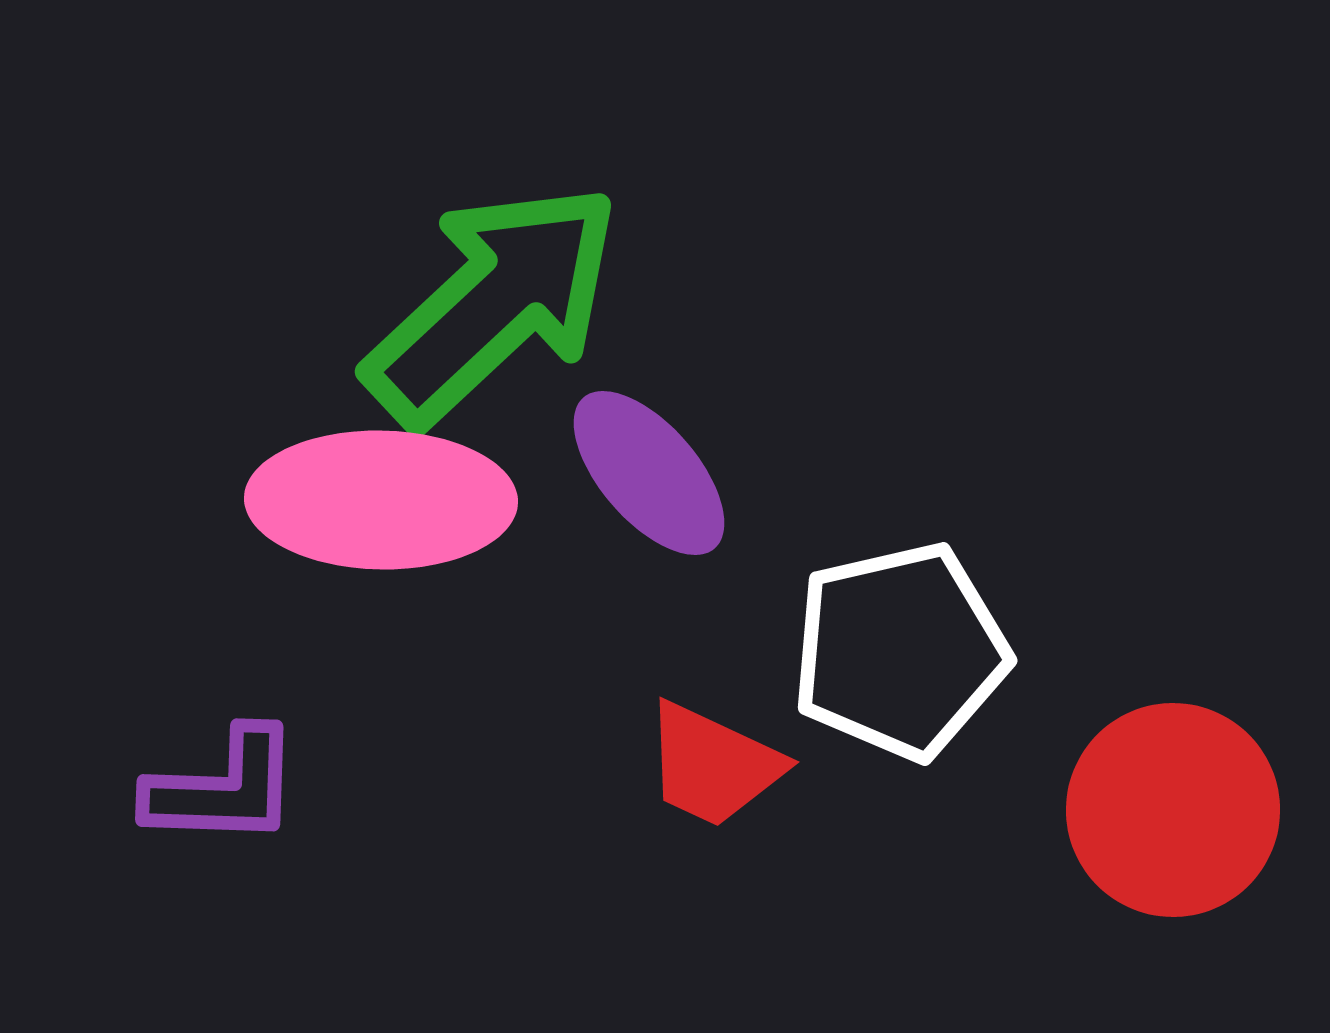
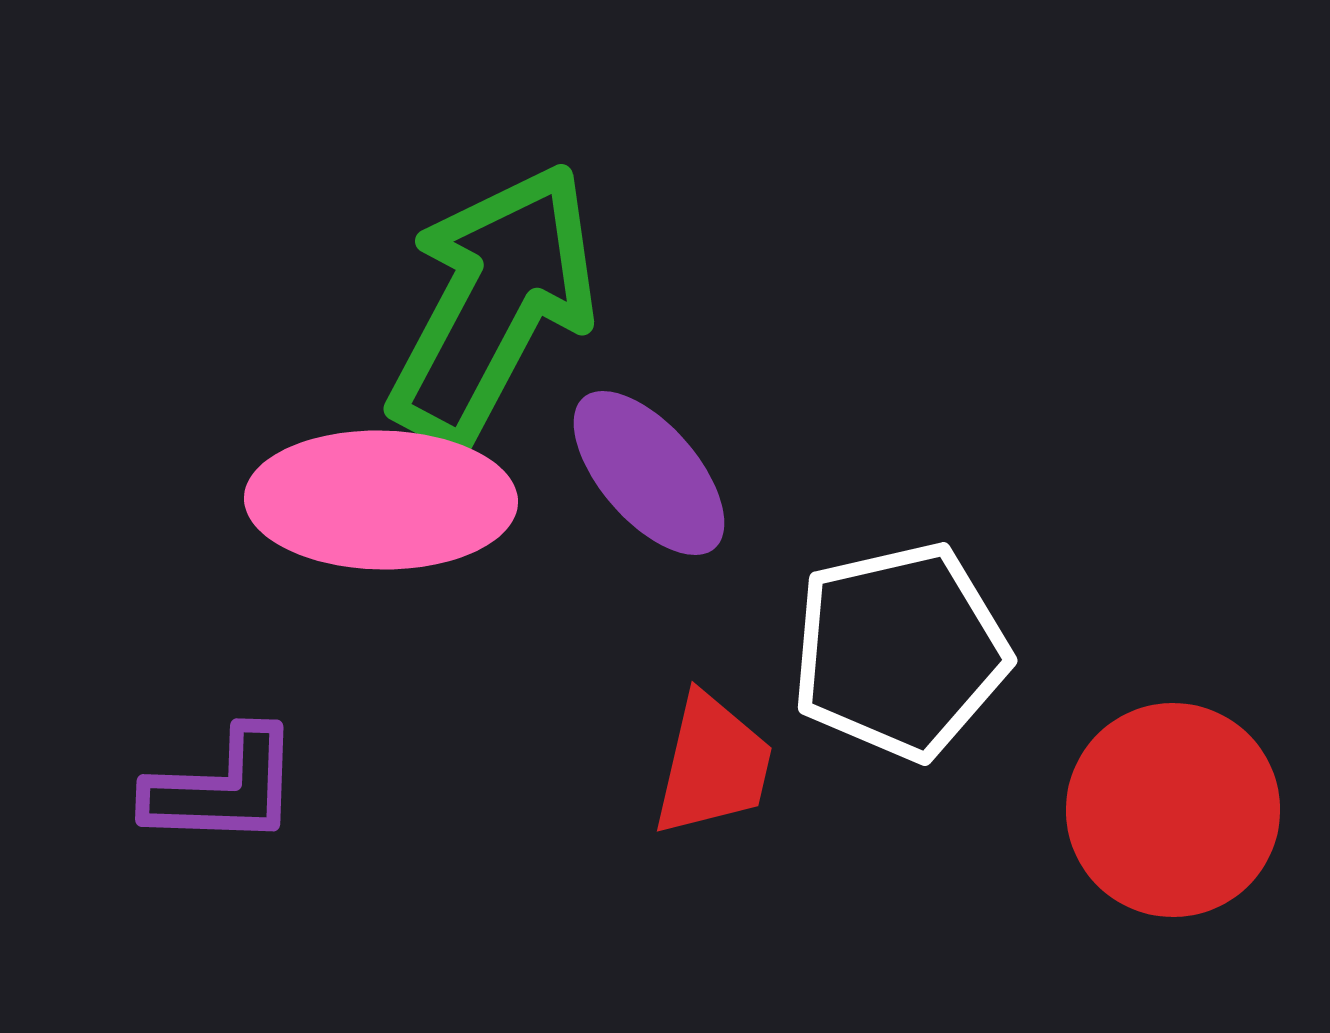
green arrow: rotated 19 degrees counterclockwise
red trapezoid: rotated 102 degrees counterclockwise
